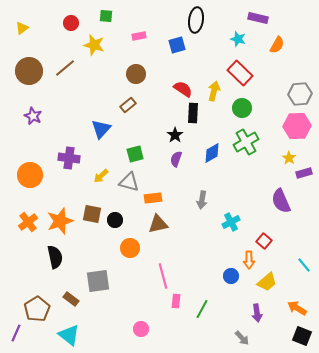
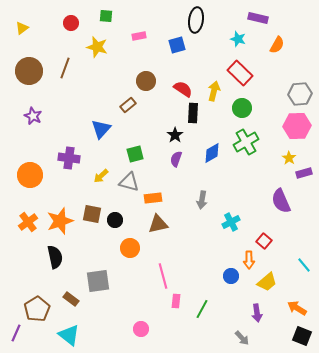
yellow star at (94, 45): moved 3 px right, 2 px down
brown line at (65, 68): rotated 30 degrees counterclockwise
brown circle at (136, 74): moved 10 px right, 7 px down
